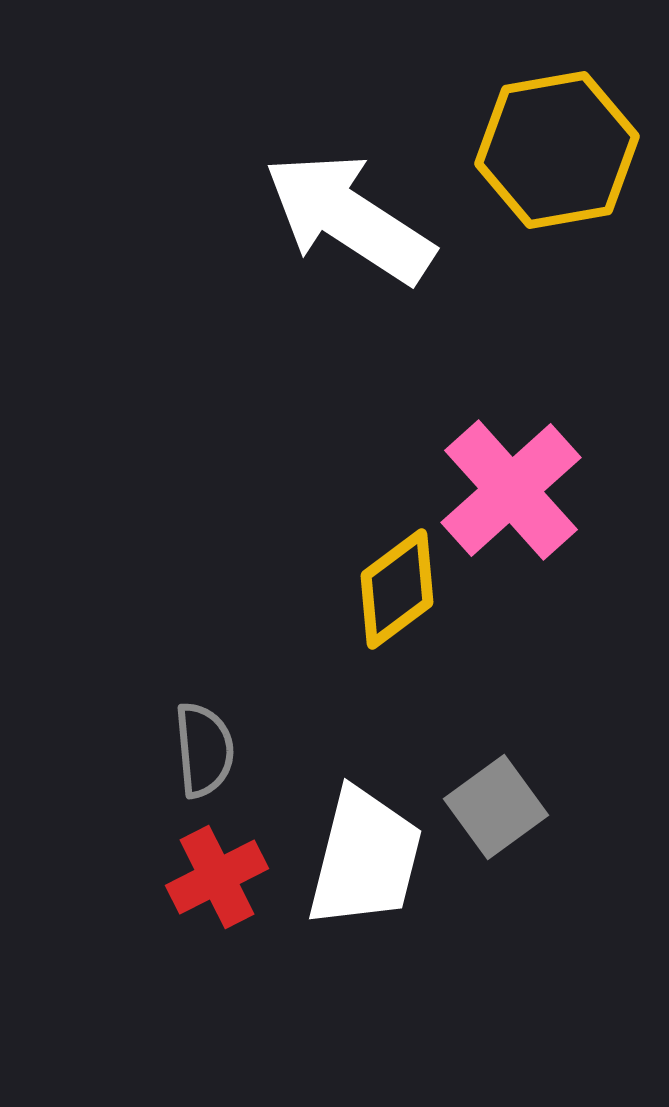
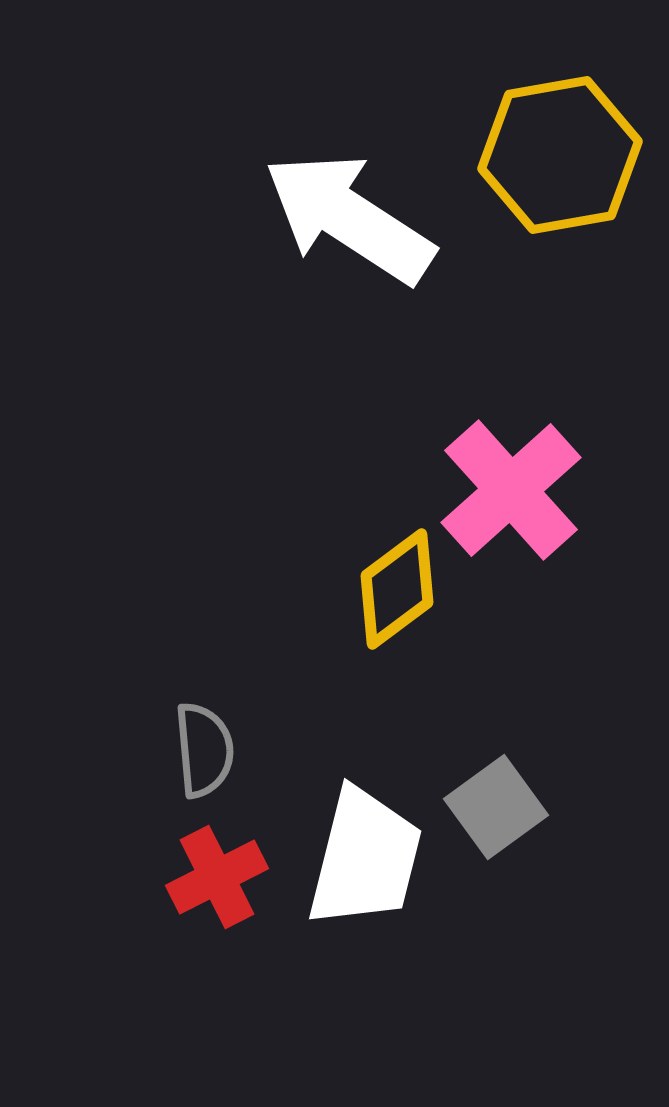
yellow hexagon: moved 3 px right, 5 px down
